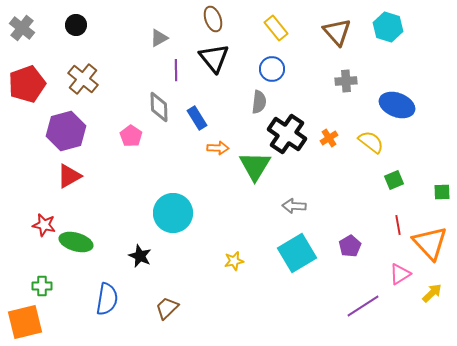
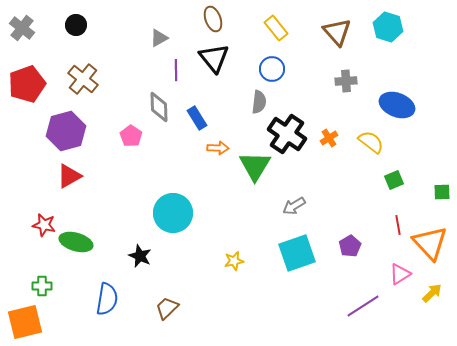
gray arrow at (294, 206): rotated 35 degrees counterclockwise
cyan square at (297, 253): rotated 12 degrees clockwise
